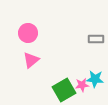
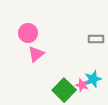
pink triangle: moved 5 px right, 6 px up
cyan star: moved 2 px left; rotated 24 degrees counterclockwise
pink star: rotated 24 degrees clockwise
green square: rotated 15 degrees counterclockwise
